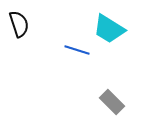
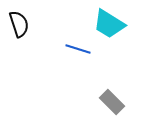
cyan trapezoid: moved 5 px up
blue line: moved 1 px right, 1 px up
